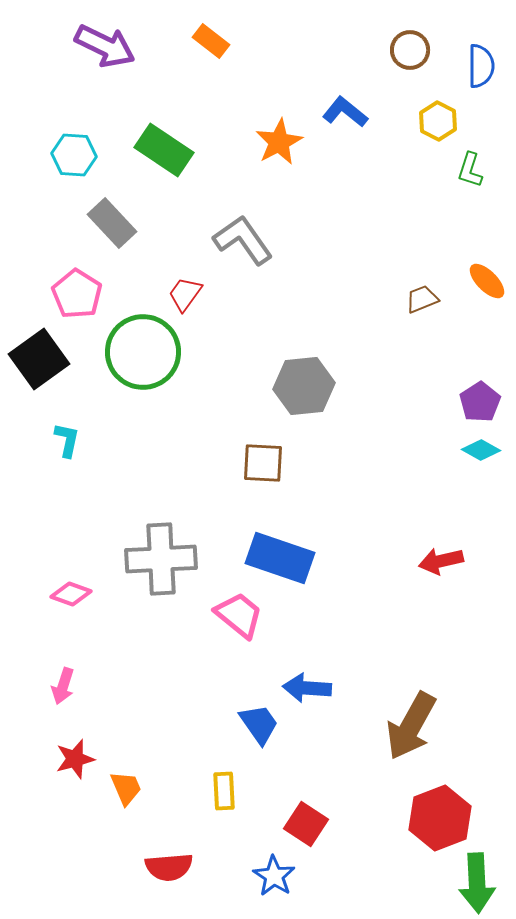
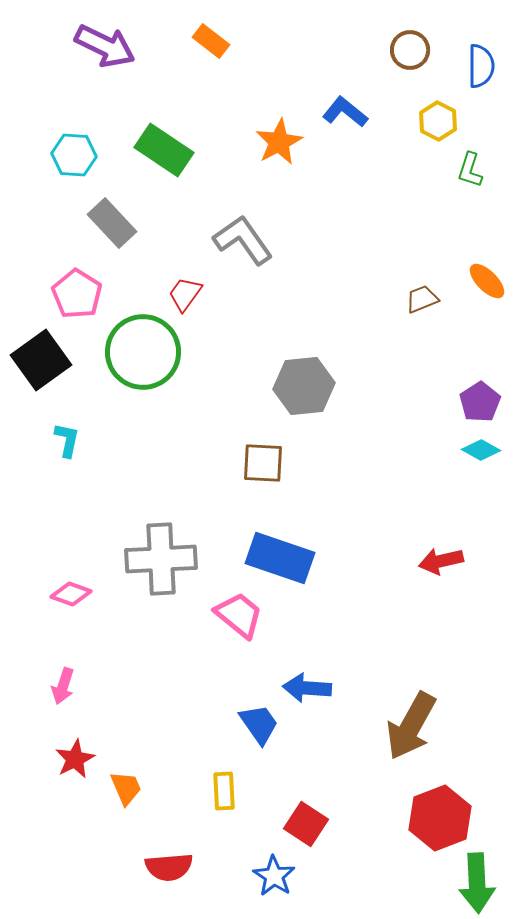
black square: moved 2 px right, 1 px down
red star: rotated 12 degrees counterclockwise
